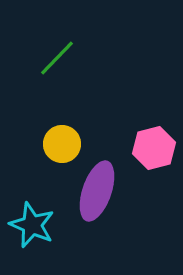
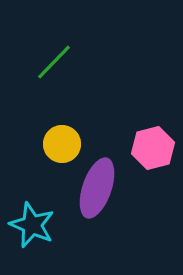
green line: moved 3 px left, 4 px down
pink hexagon: moved 1 px left
purple ellipse: moved 3 px up
